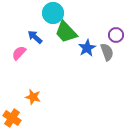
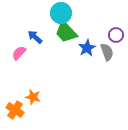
cyan circle: moved 8 px right
orange cross: moved 3 px right, 8 px up
